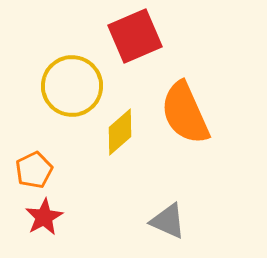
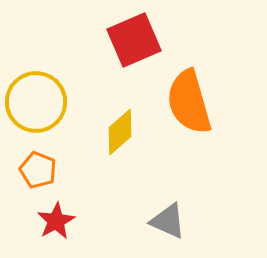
red square: moved 1 px left, 4 px down
yellow circle: moved 36 px left, 16 px down
orange semicircle: moved 4 px right, 11 px up; rotated 8 degrees clockwise
orange pentagon: moved 4 px right; rotated 24 degrees counterclockwise
red star: moved 12 px right, 4 px down
